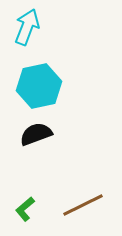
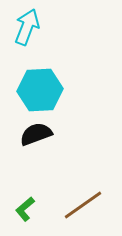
cyan hexagon: moved 1 px right, 4 px down; rotated 9 degrees clockwise
brown line: rotated 9 degrees counterclockwise
